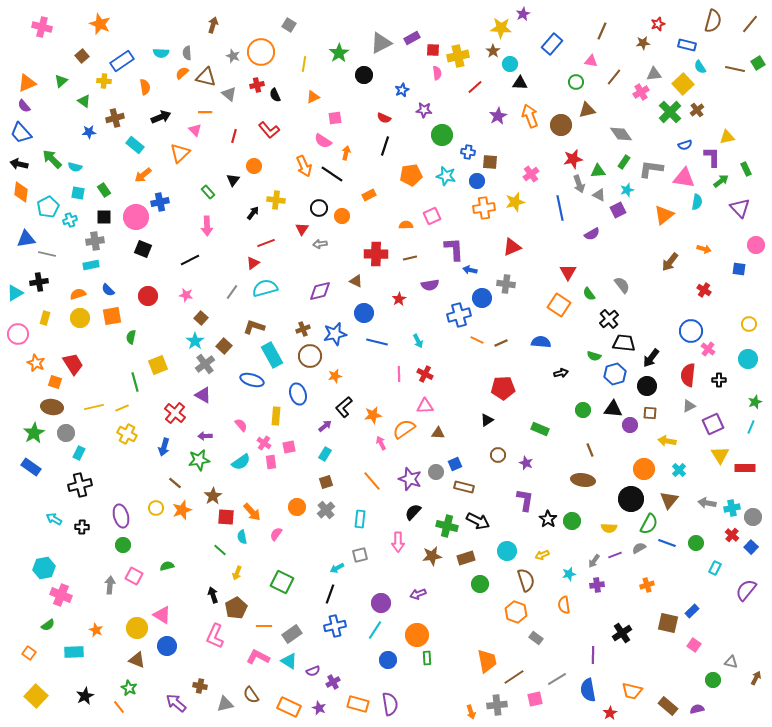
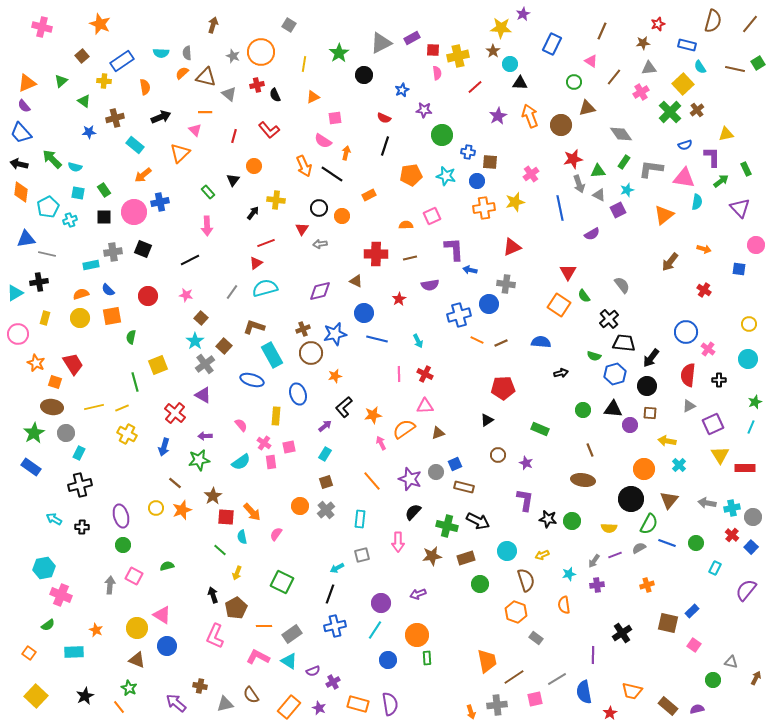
blue rectangle at (552, 44): rotated 15 degrees counterclockwise
pink triangle at (591, 61): rotated 24 degrees clockwise
gray triangle at (654, 74): moved 5 px left, 6 px up
green circle at (576, 82): moved 2 px left
brown triangle at (587, 110): moved 2 px up
yellow triangle at (727, 137): moved 1 px left, 3 px up
pink circle at (136, 217): moved 2 px left, 5 px up
gray cross at (95, 241): moved 18 px right, 11 px down
red triangle at (253, 263): moved 3 px right
orange semicircle at (78, 294): moved 3 px right
green semicircle at (589, 294): moved 5 px left, 2 px down
blue circle at (482, 298): moved 7 px right, 6 px down
blue circle at (691, 331): moved 5 px left, 1 px down
blue line at (377, 342): moved 3 px up
brown circle at (310, 356): moved 1 px right, 3 px up
brown triangle at (438, 433): rotated 24 degrees counterclockwise
cyan cross at (679, 470): moved 5 px up
orange circle at (297, 507): moved 3 px right, 1 px up
black star at (548, 519): rotated 24 degrees counterclockwise
gray square at (360, 555): moved 2 px right
blue semicircle at (588, 690): moved 4 px left, 2 px down
orange rectangle at (289, 707): rotated 75 degrees counterclockwise
